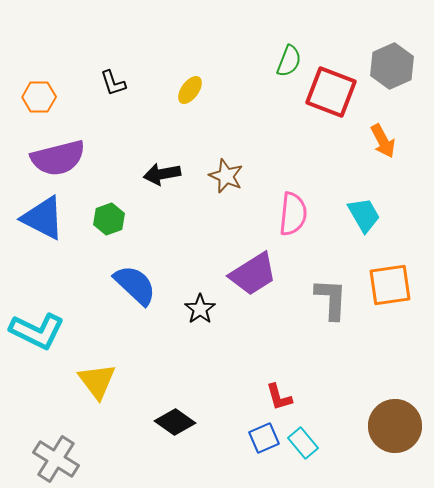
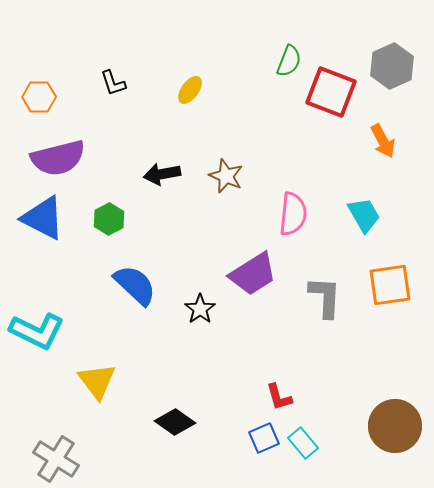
green hexagon: rotated 8 degrees counterclockwise
gray L-shape: moved 6 px left, 2 px up
